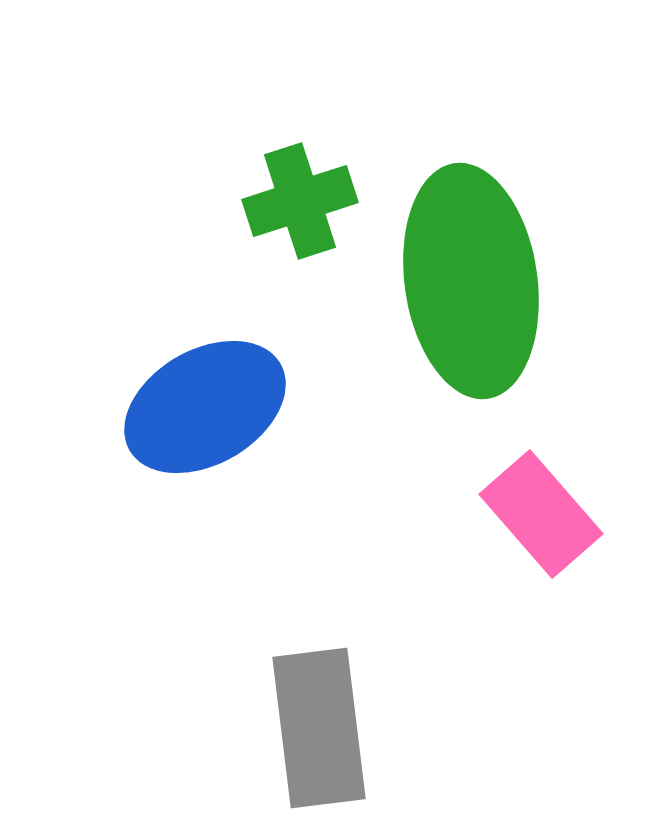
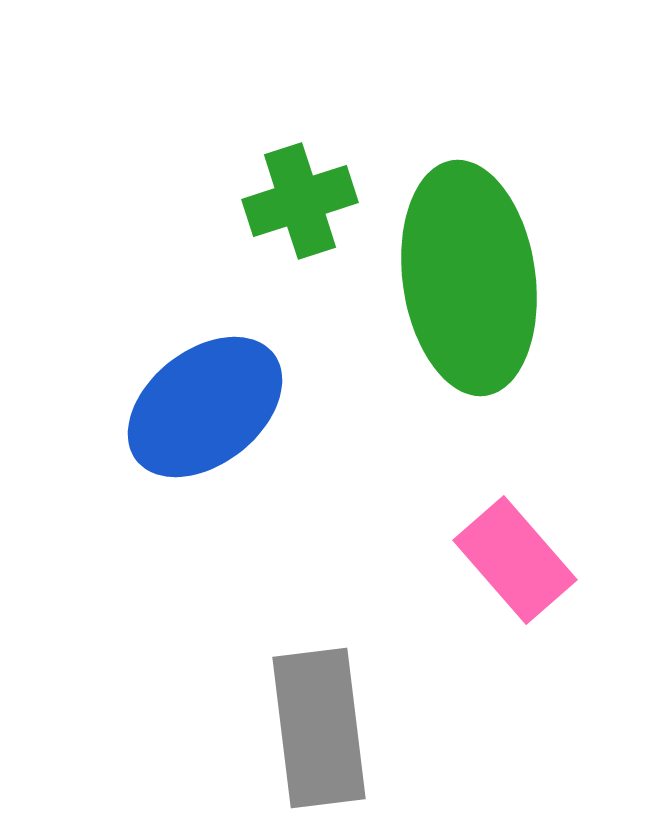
green ellipse: moved 2 px left, 3 px up
blue ellipse: rotated 8 degrees counterclockwise
pink rectangle: moved 26 px left, 46 px down
